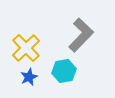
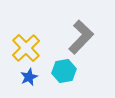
gray L-shape: moved 2 px down
